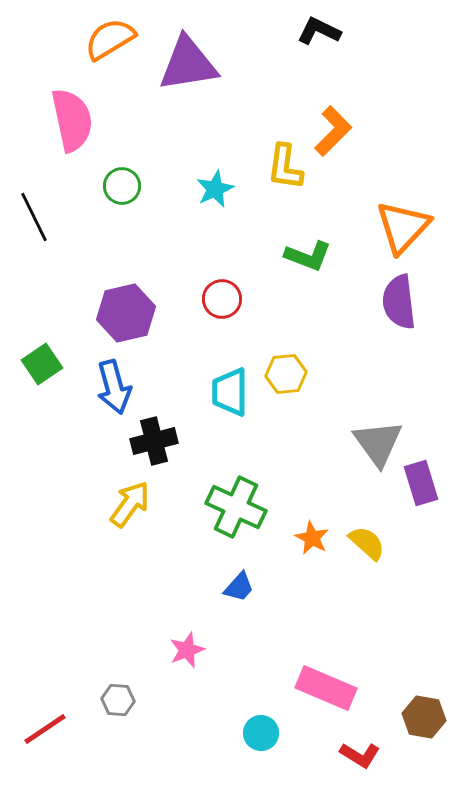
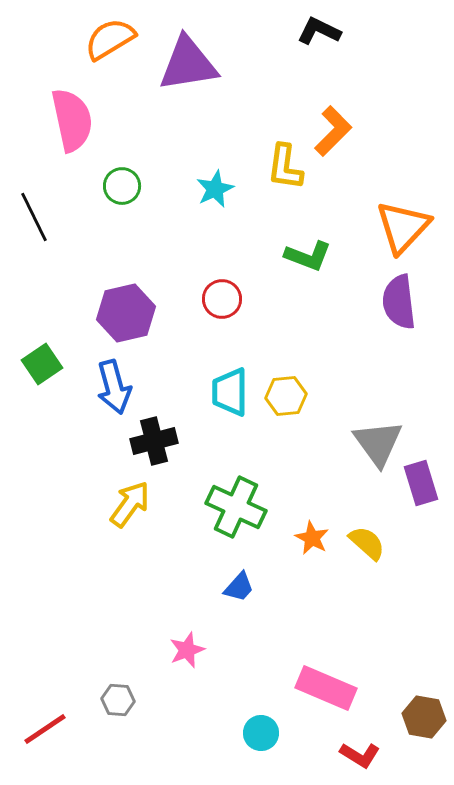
yellow hexagon: moved 22 px down
